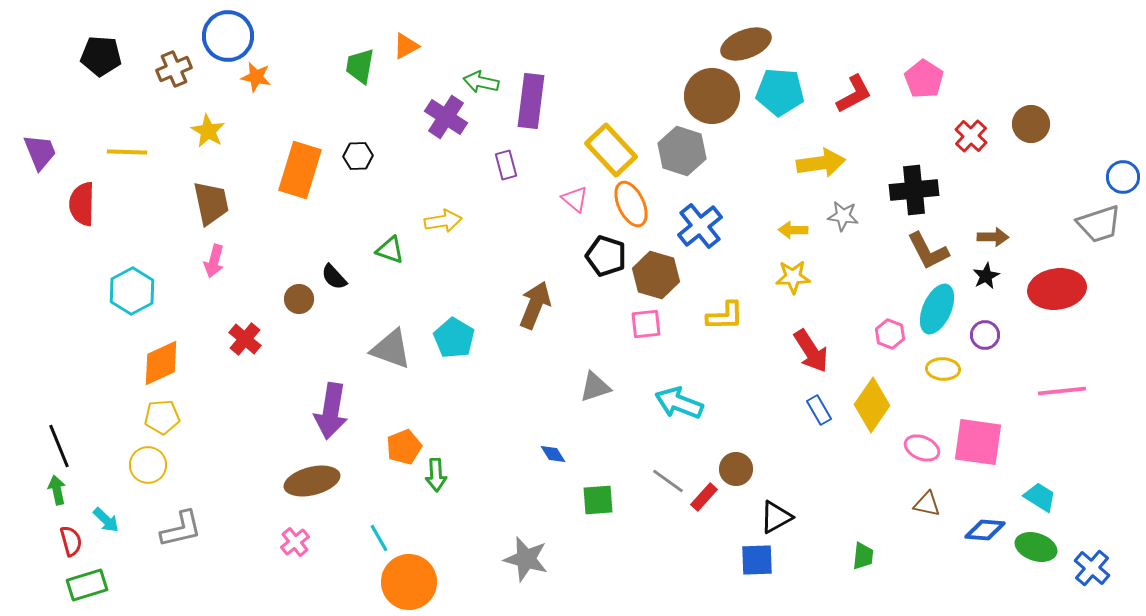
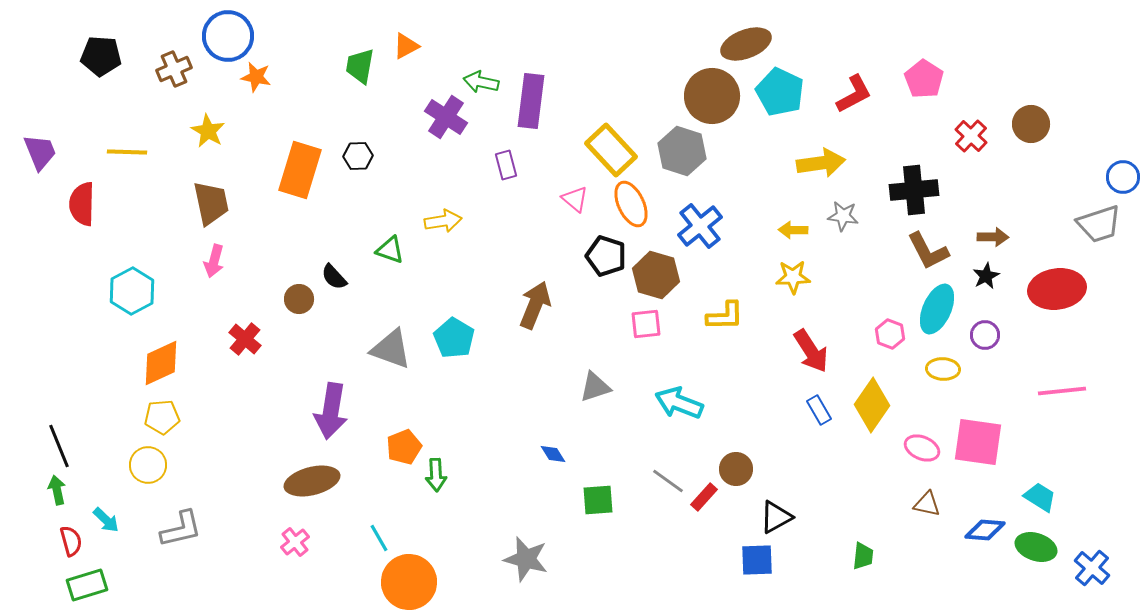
cyan pentagon at (780, 92): rotated 21 degrees clockwise
